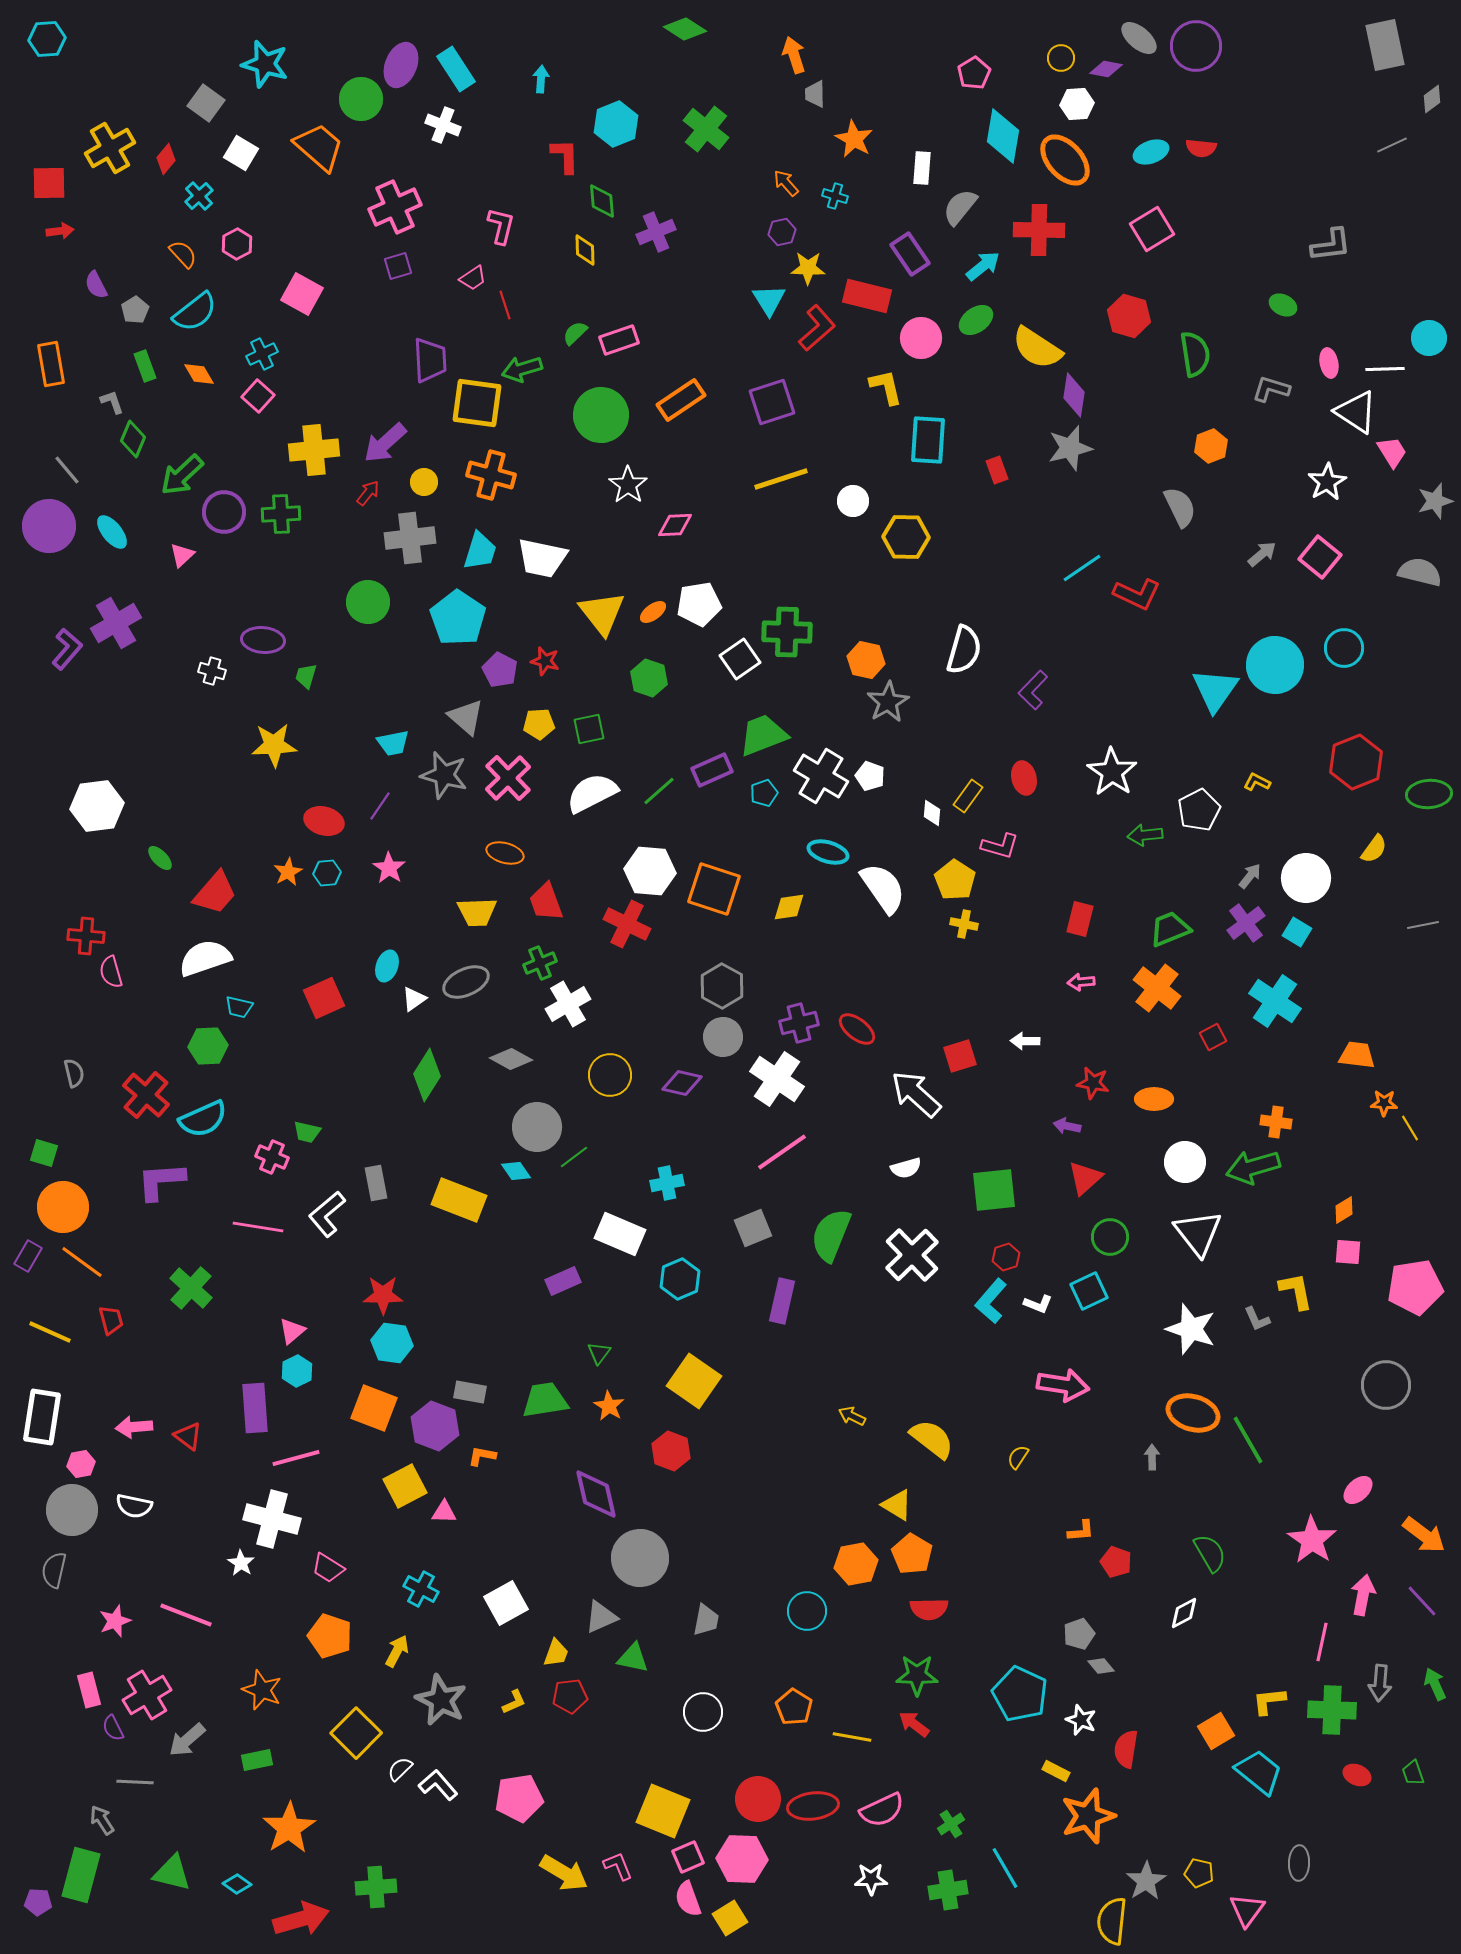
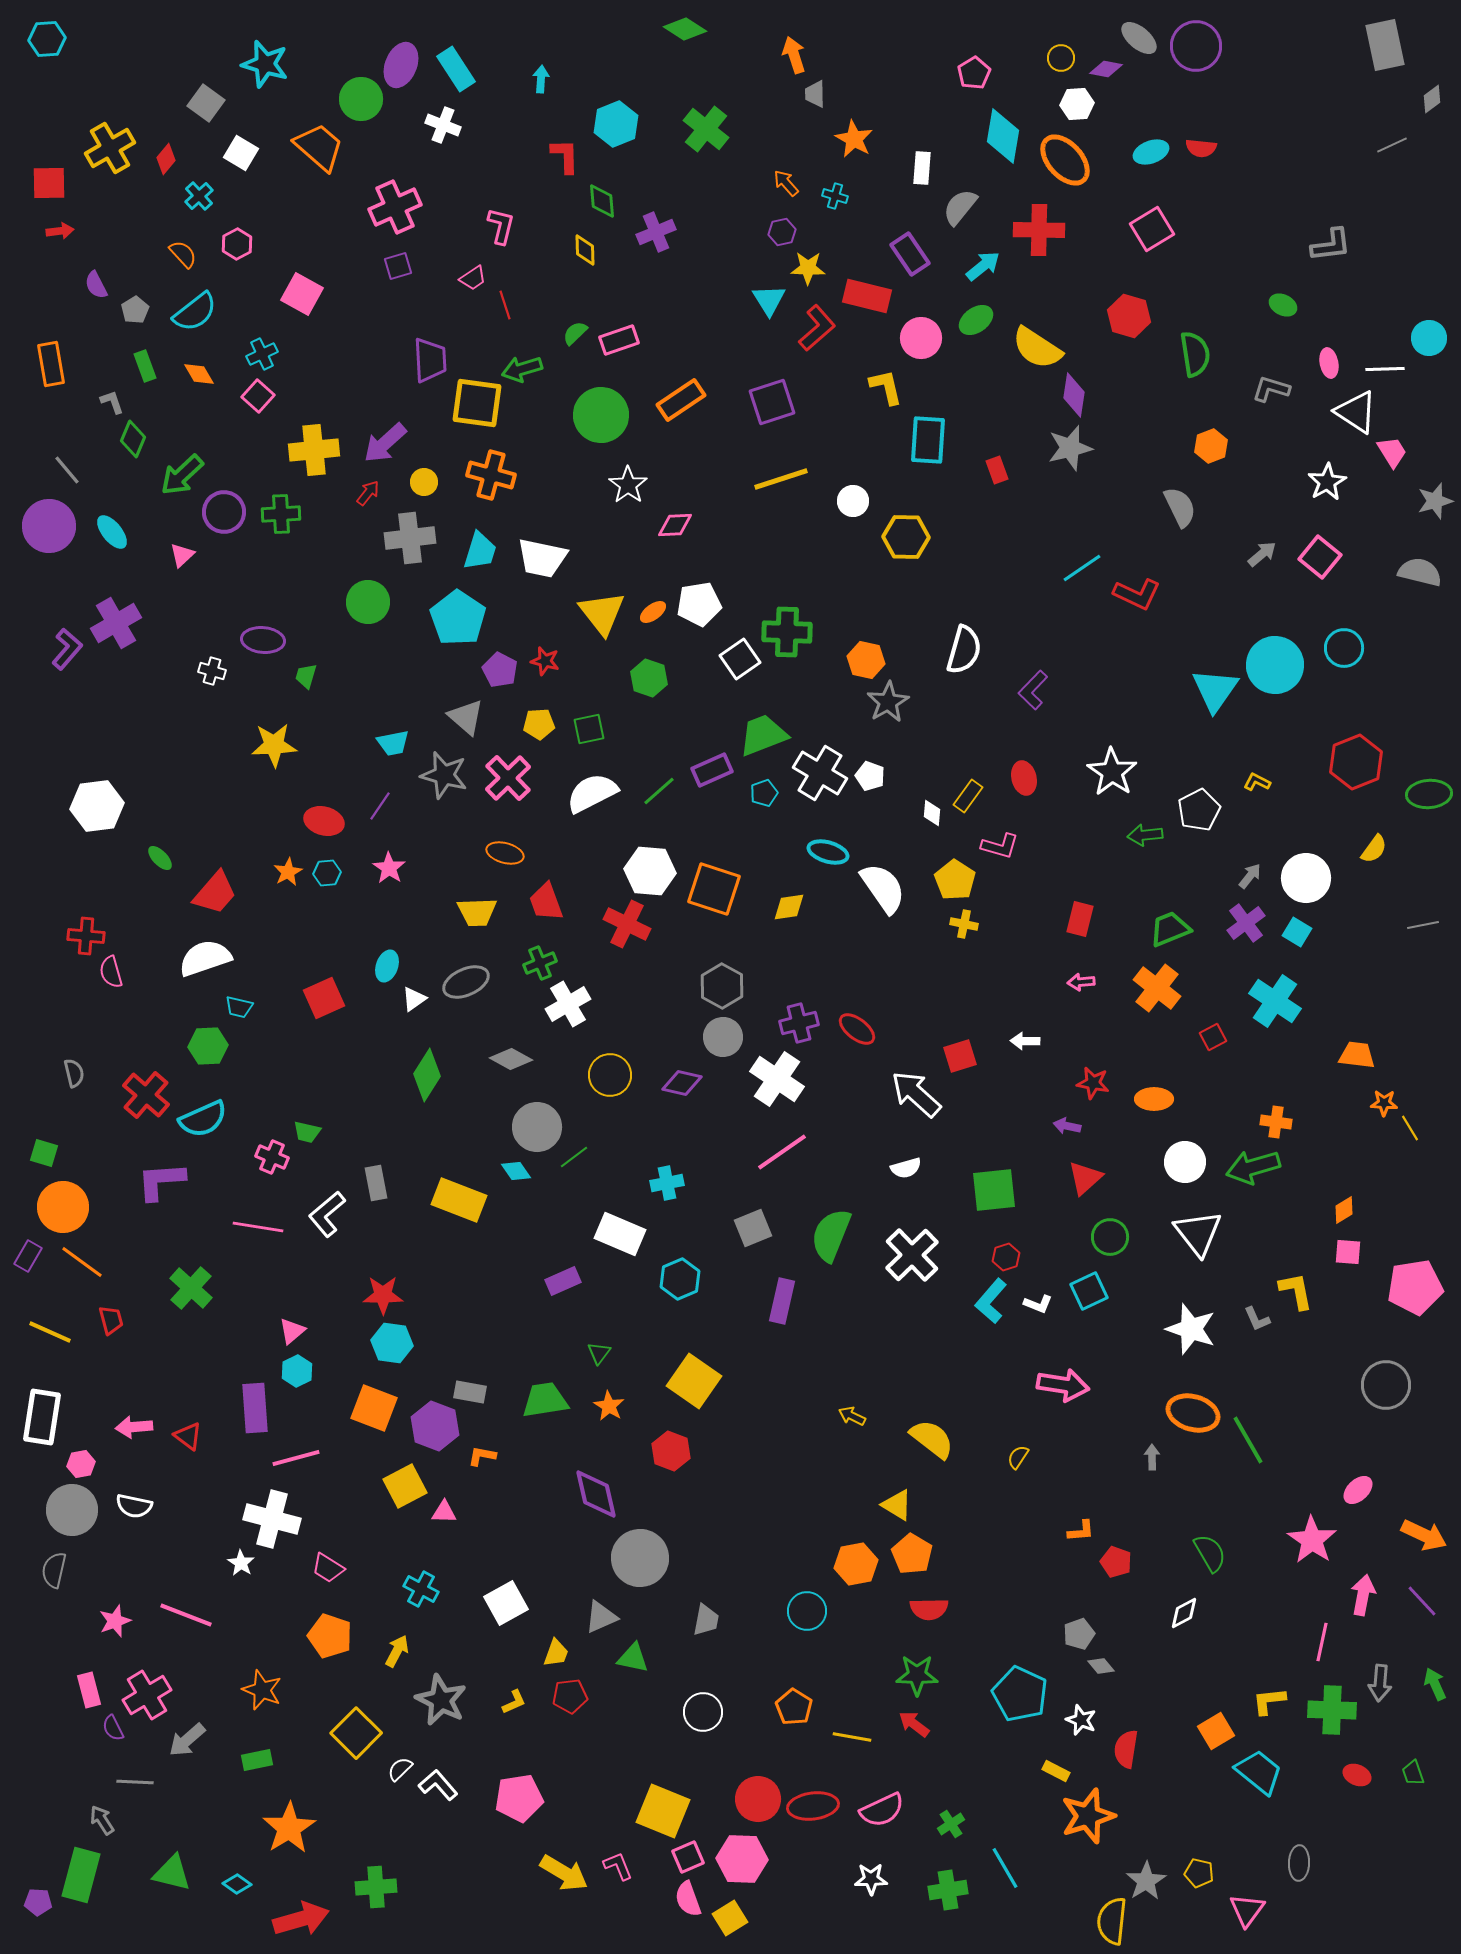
white cross at (821, 776): moved 1 px left, 3 px up
orange arrow at (1424, 1535): rotated 12 degrees counterclockwise
